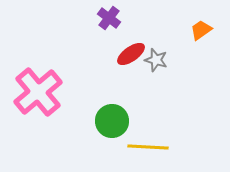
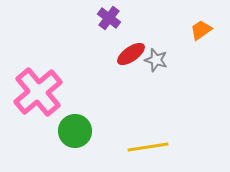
green circle: moved 37 px left, 10 px down
yellow line: rotated 12 degrees counterclockwise
